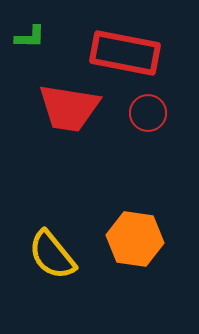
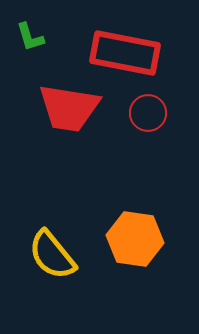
green L-shape: rotated 72 degrees clockwise
